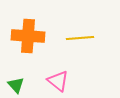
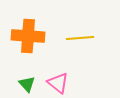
pink triangle: moved 2 px down
green triangle: moved 11 px right, 1 px up
